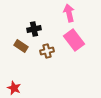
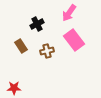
pink arrow: rotated 132 degrees counterclockwise
black cross: moved 3 px right, 5 px up; rotated 16 degrees counterclockwise
brown rectangle: rotated 24 degrees clockwise
red star: rotated 24 degrees counterclockwise
